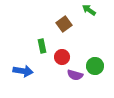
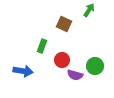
green arrow: rotated 88 degrees clockwise
brown square: rotated 28 degrees counterclockwise
green rectangle: rotated 32 degrees clockwise
red circle: moved 3 px down
